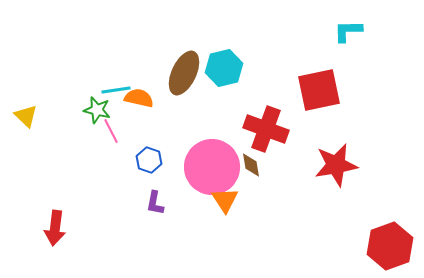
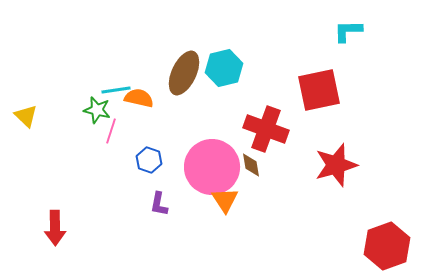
pink line: rotated 45 degrees clockwise
red star: rotated 6 degrees counterclockwise
purple L-shape: moved 4 px right, 1 px down
red arrow: rotated 8 degrees counterclockwise
red hexagon: moved 3 px left
